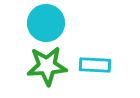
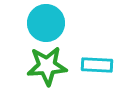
cyan rectangle: moved 2 px right
